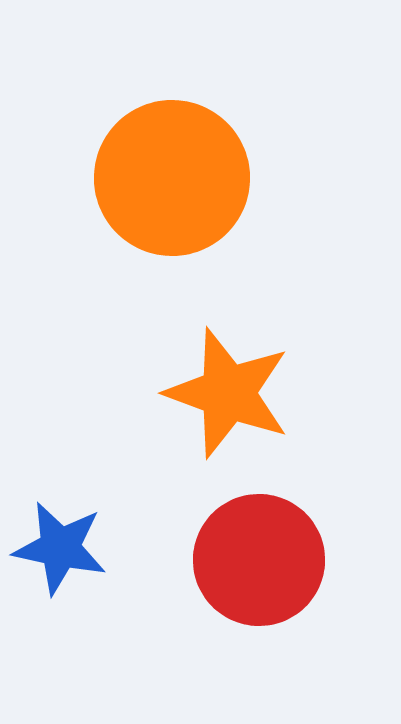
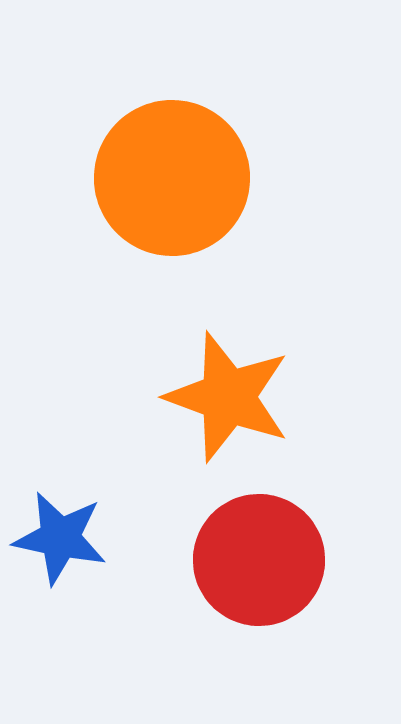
orange star: moved 4 px down
blue star: moved 10 px up
